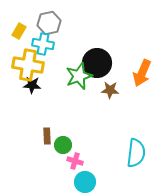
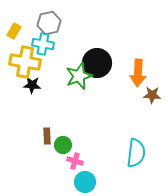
yellow rectangle: moved 5 px left
yellow cross: moved 3 px left, 3 px up
orange arrow: moved 4 px left; rotated 20 degrees counterclockwise
brown star: moved 42 px right, 5 px down
